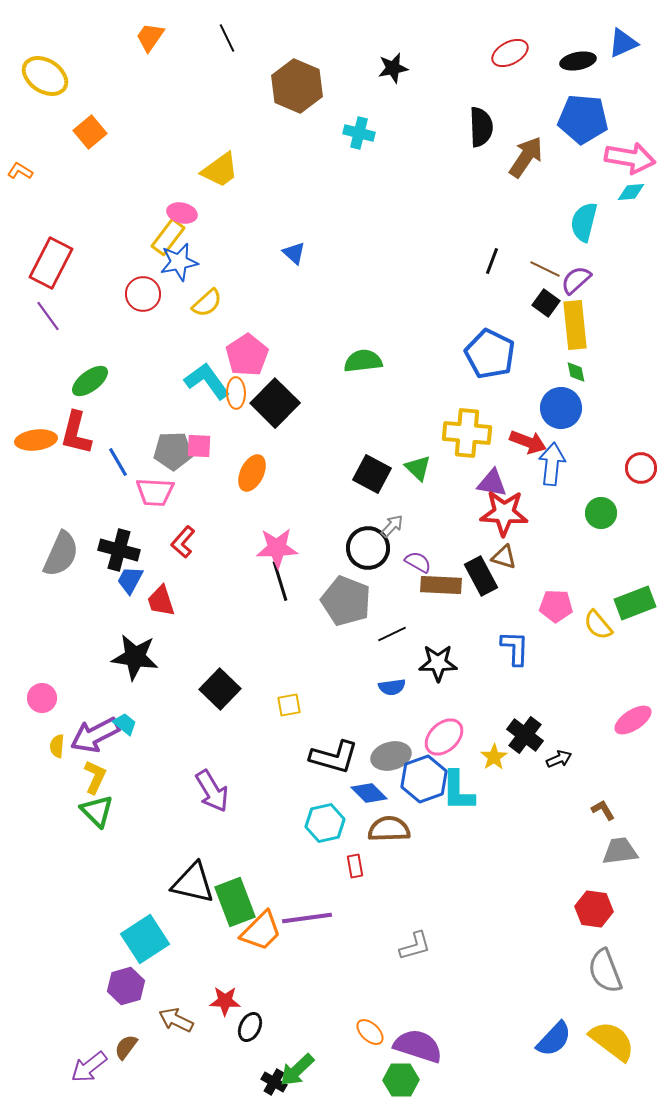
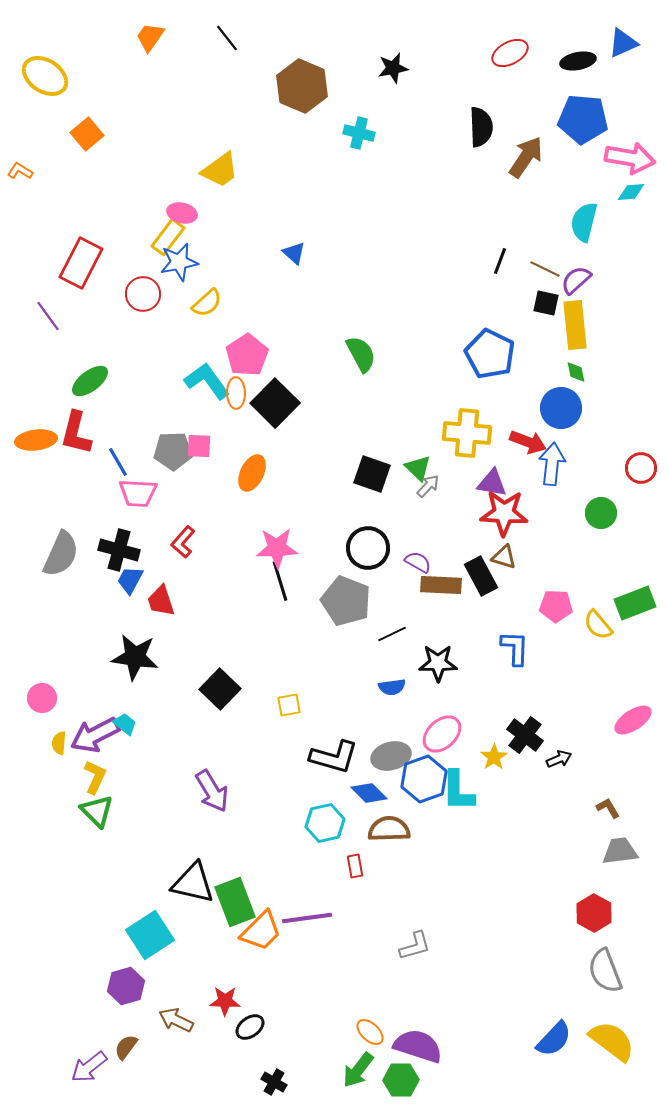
black line at (227, 38): rotated 12 degrees counterclockwise
brown hexagon at (297, 86): moved 5 px right
orange square at (90, 132): moved 3 px left, 2 px down
black line at (492, 261): moved 8 px right
red rectangle at (51, 263): moved 30 px right
black square at (546, 303): rotated 24 degrees counterclockwise
green semicircle at (363, 361): moved 2 px left, 7 px up; rotated 69 degrees clockwise
black square at (372, 474): rotated 9 degrees counterclockwise
pink trapezoid at (155, 492): moved 17 px left, 1 px down
gray arrow at (392, 526): moved 36 px right, 40 px up
pink ellipse at (444, 737): moved 2 px left, 3 px up
yellow semicircle at (57, 746): moved 2 px right, 3 px up
brown L-shape at (603, 810): moved 5 px right, 2 px up
red hexagon at (594, 909): moved 4 px down; rotated 21 degrees clockwise
cyan square at (145, 939): moved 5 px right, 4 px up
black ellipse at (250, 1027): rotated 28 degrees clockwise
green arrow at (297, 1070): moved 61 px right; rotated 9 degrees counterclockwise
